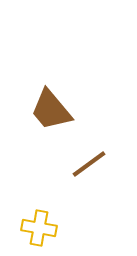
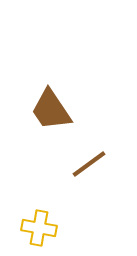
brown trapezoid: rotated 6 degrees clockwise
